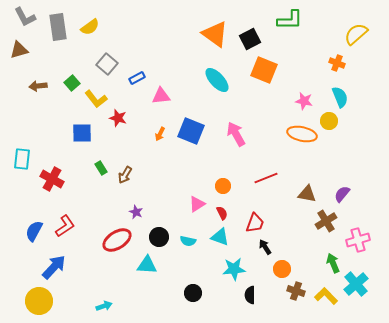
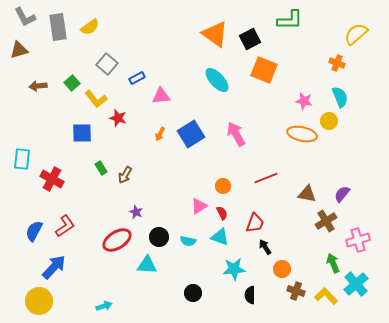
blue square at (191, 131): moved 3 px down; rotated 36 degrees clockwise
pink triangle at (197, 204): moved 2 px right, 2 px down
